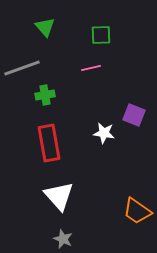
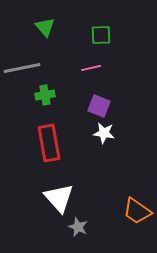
gray line: rotated 9 degrees clockwise
purple square: moved 35 px left, 9 px up
white triangle: moved 2 px down
gray star: moved 15 px right, 12 px up
